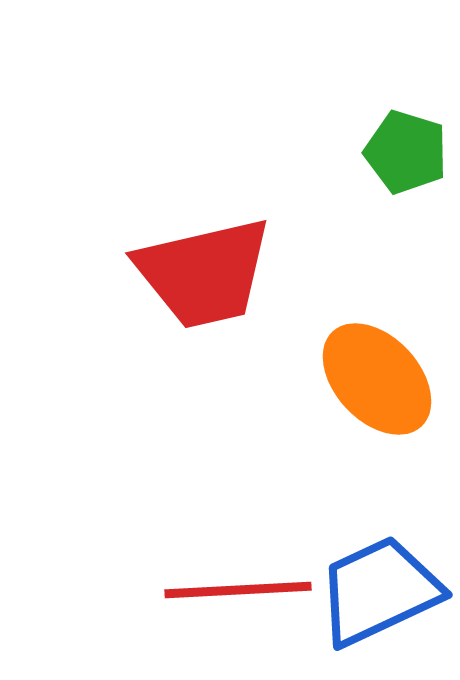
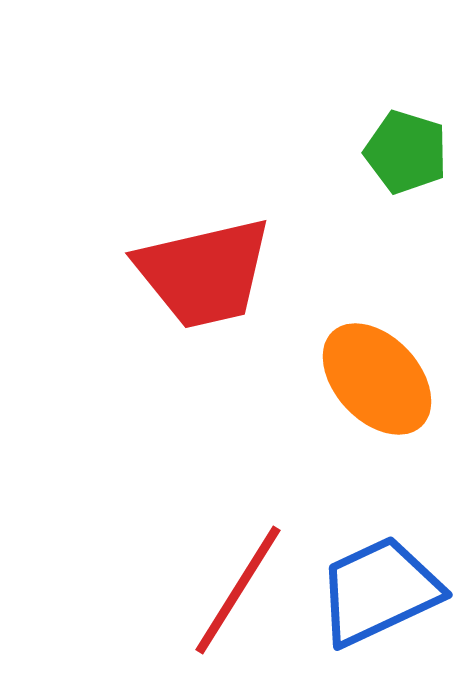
red line: rotated 55 degrees counterclockwise
